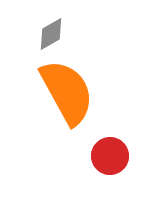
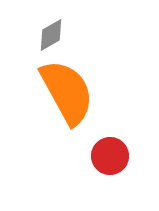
gray diamond: moved 1 px down
